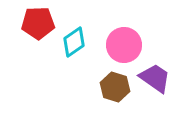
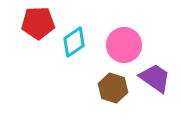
brown hexagon: moved 2 px left, 1 px down
